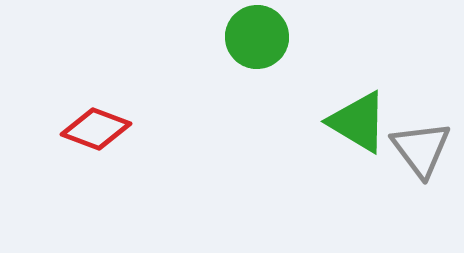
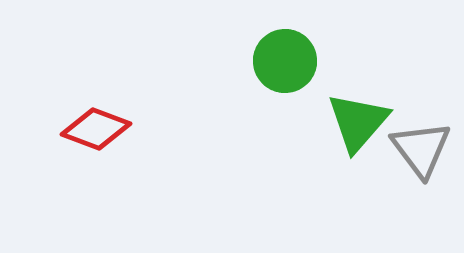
green circle: moved 28 px right, 24 px down
green triangle: rotated 40 degrees clockwise
